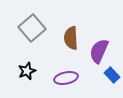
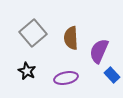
gray square: moved 1 px right, 5 px down
black star: rotated 24 degrees counterclockwise
